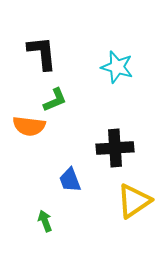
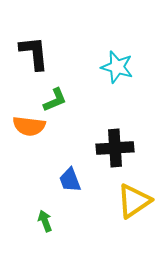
black L-shape: moved 8 px left
